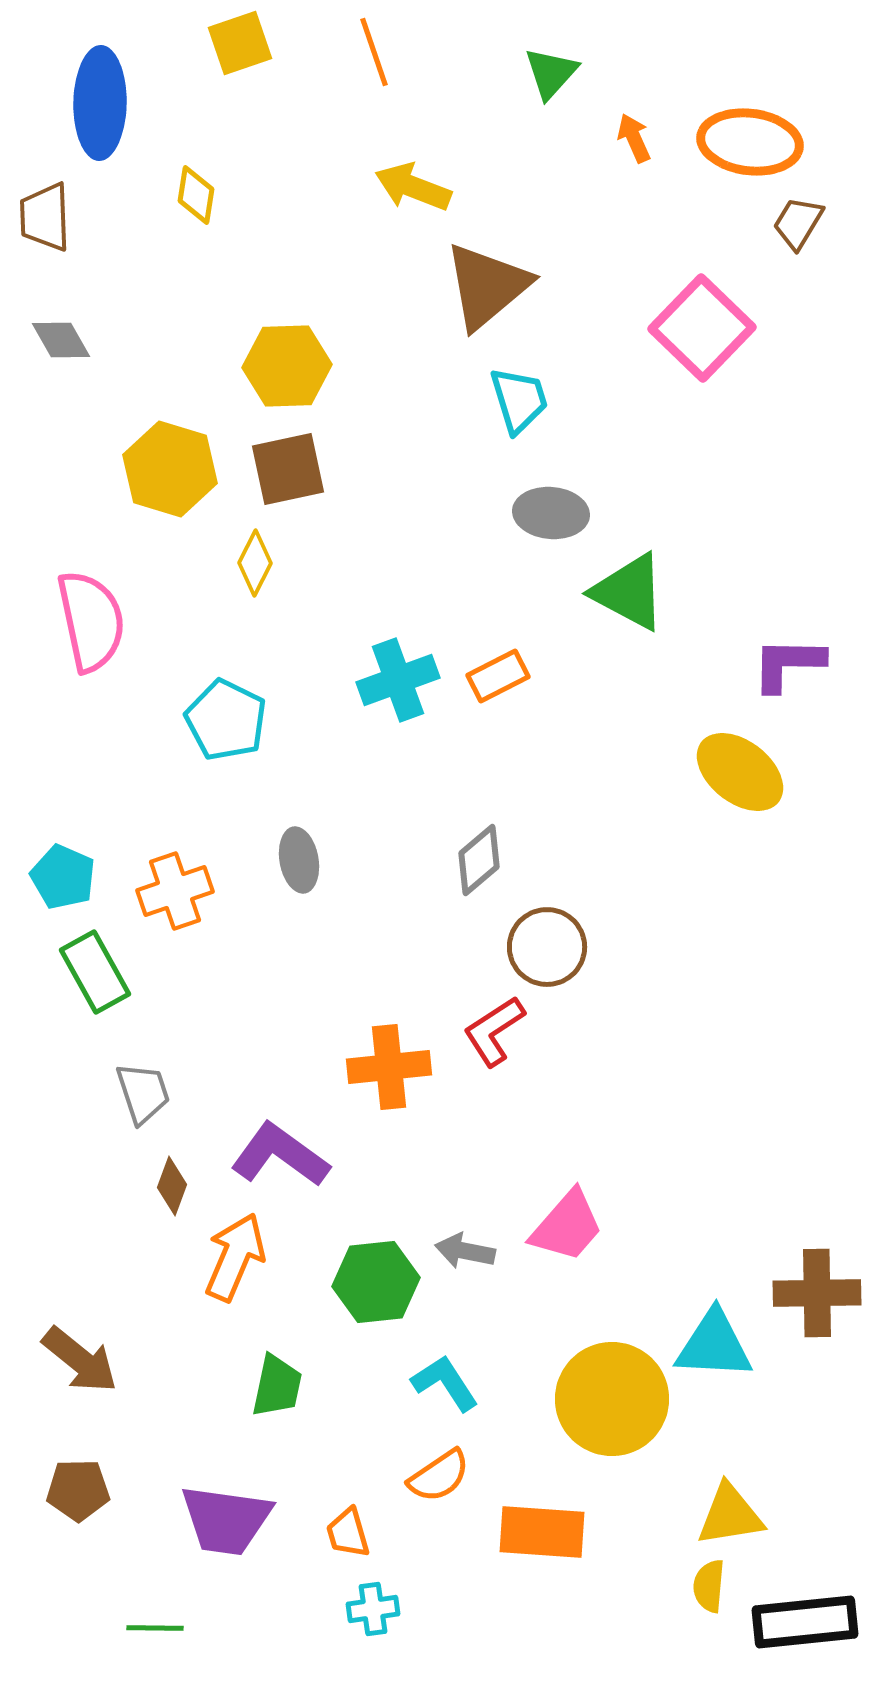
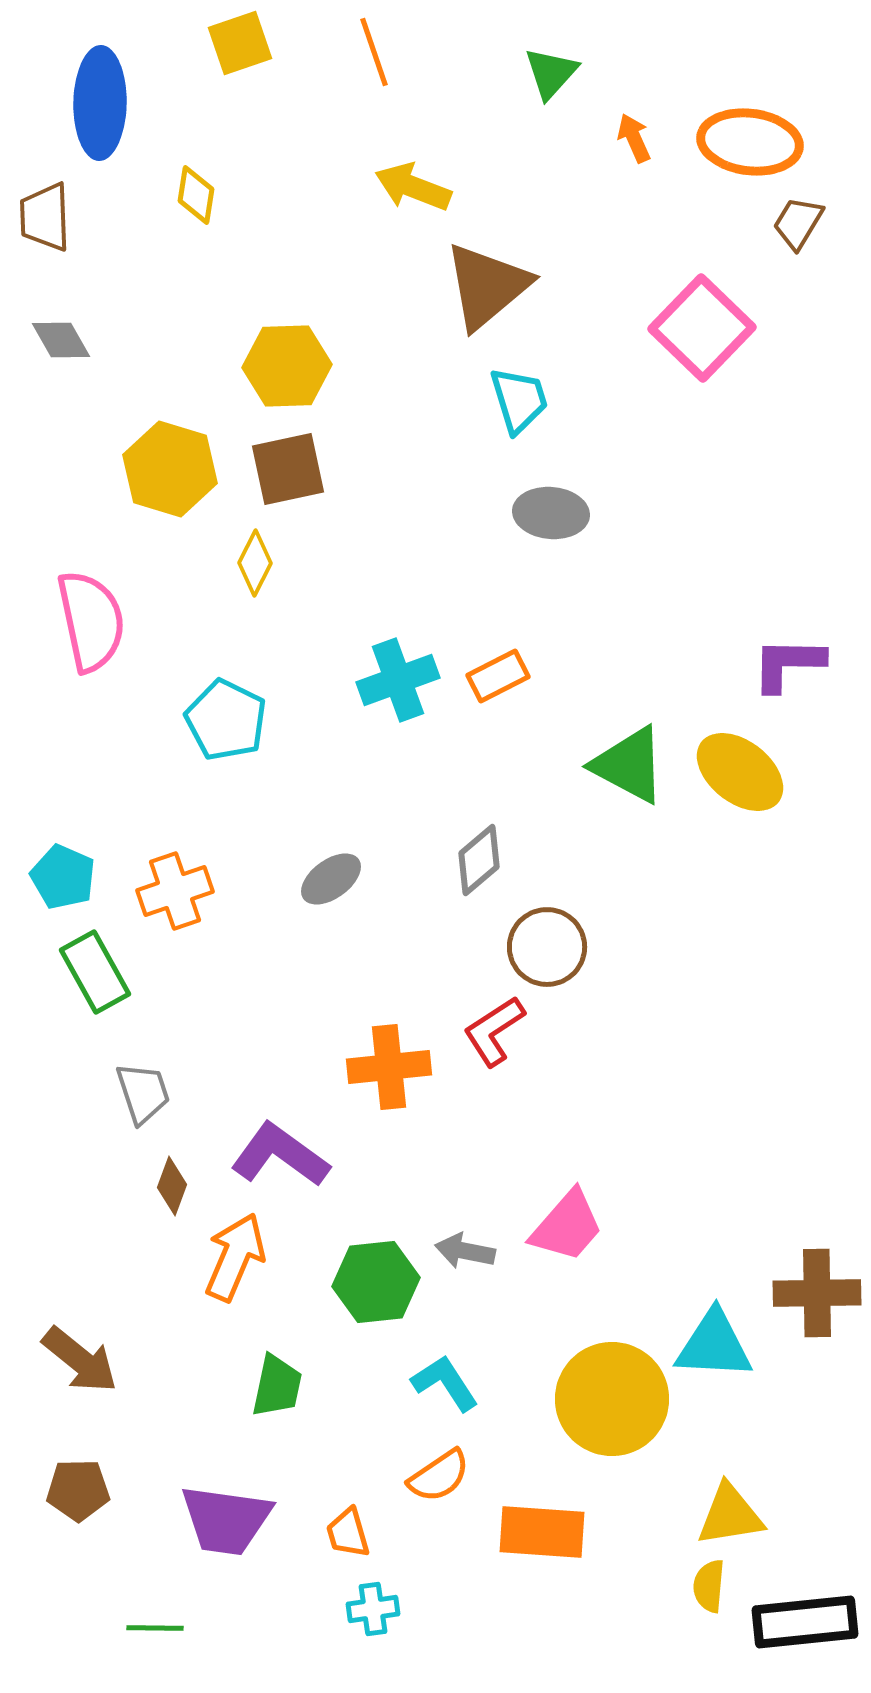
green triangle at (629, 592): moved 173 px down
gray ellipse at (299, 860): moved 32 px right, 19 px down; rotated 64 degrees clockwise
